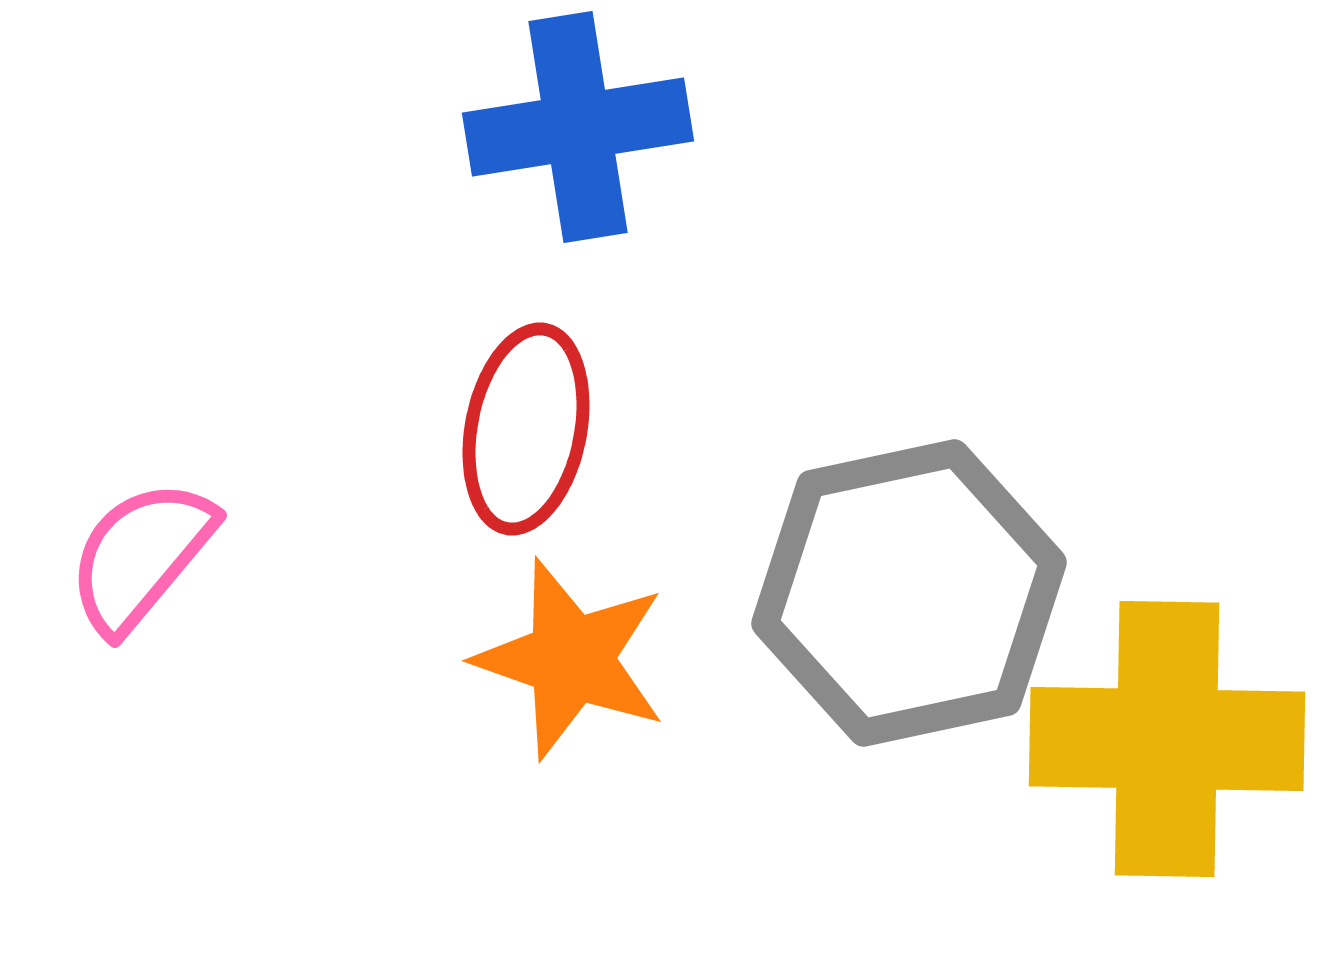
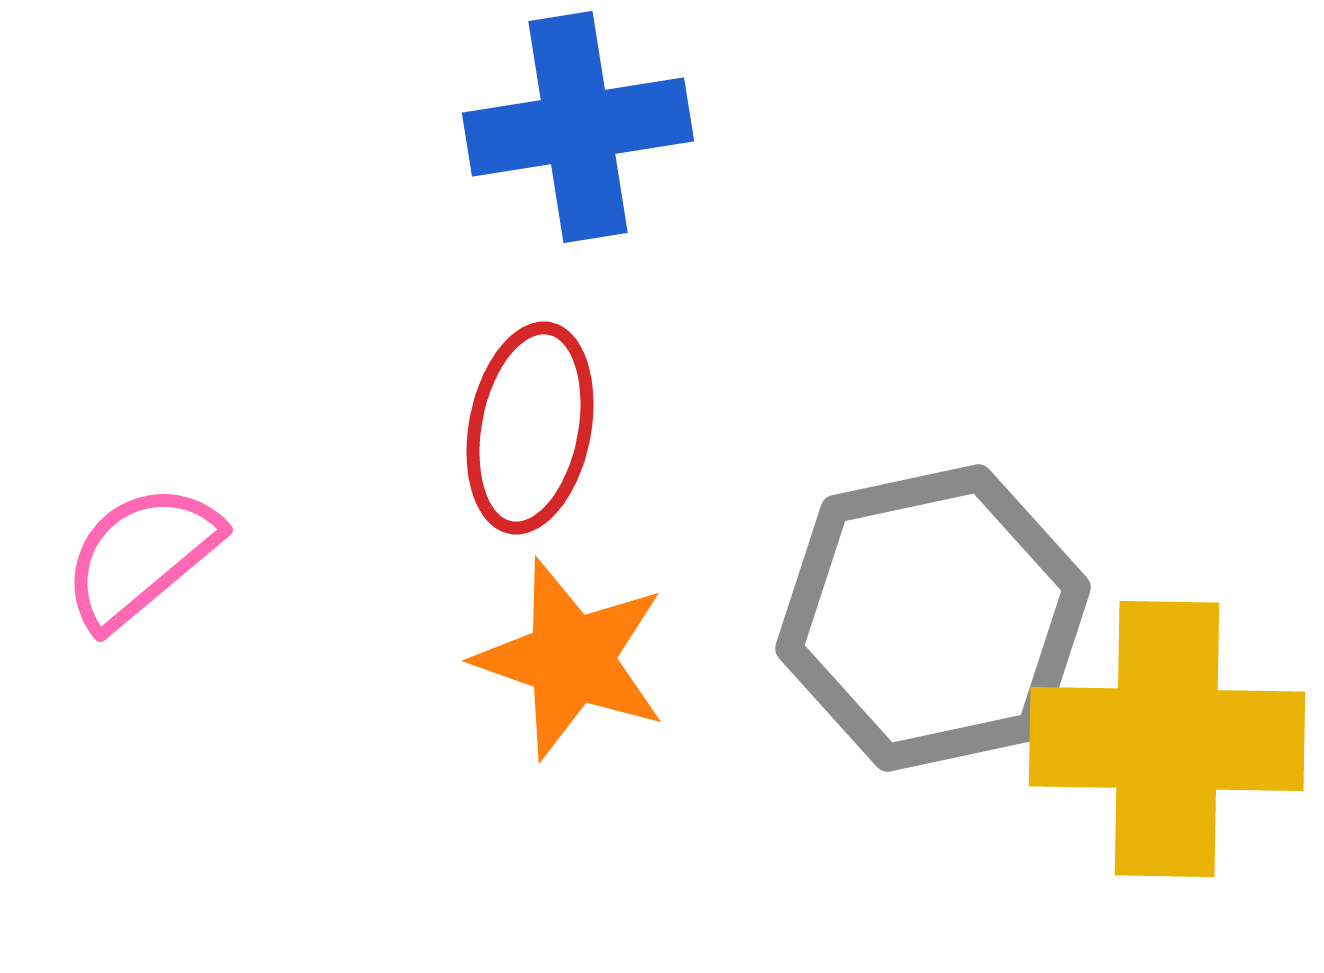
red ellipse: moved 4 px right, 1 px up
pink semicircle: rotated 10 degrees clockwise
gray hexagon: moved 24 px right, 25 px down
